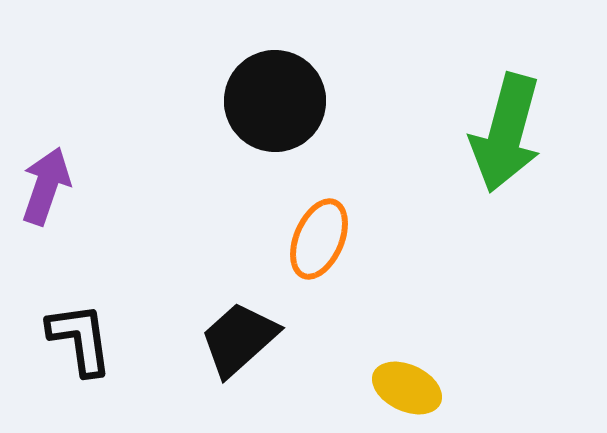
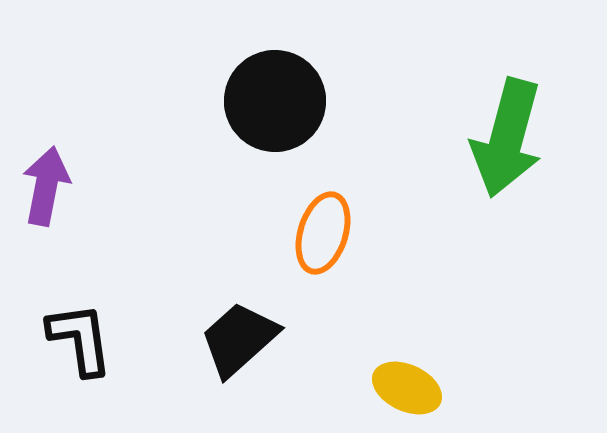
green arrow: moved 1 px right, 5 px down
purple arrow: rotated 8 degrees counterclockwise
orange ellipse: moved 4 px right, 6 px up; rotated 6 degrees counterclockwise
